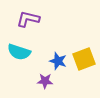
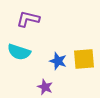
yellow square: rotated 15 degrees clockwise
purple star: moved 6 px down; rotated 21 degrees clockwise
